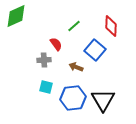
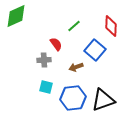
brown arrow: rotated 40 degrees counterclockwise
black triangle: rotated 40 degrees clockwise
